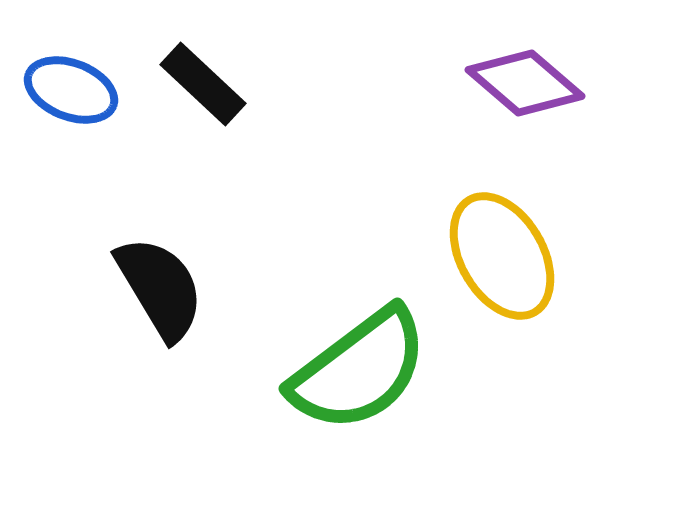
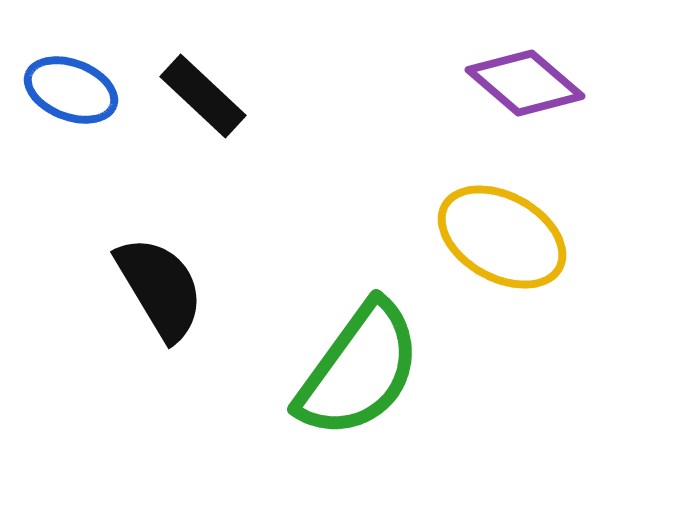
black rectangle: moved 12 px down
yellow ellipse: moved 19 px up; rotated 31 degrees counterclockwise
green semicircle: rotated 17 degrees counterclockwise
